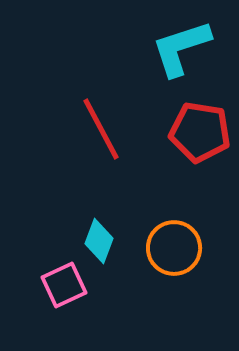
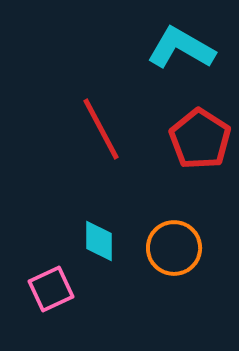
cyan L-shape: rotated 48 degrees clockwise
red pentagon: moved 7 px down; rotated 24 degrees clockwise
cyan diamond: rotated 21 degrees counterclockwise
pink square: moved 13 px left, 4 px down
